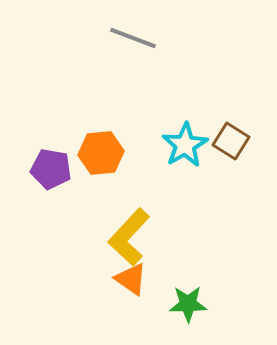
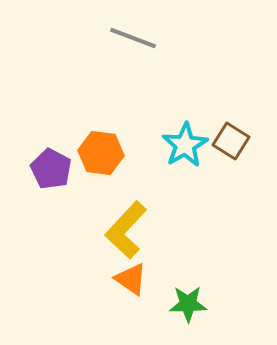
orange hexagon: rotated 12 degrees clockwise
purple pentagon: rotated 18 degrees clockwise
yellow L-shape: moved 3 px left, 7 px up
